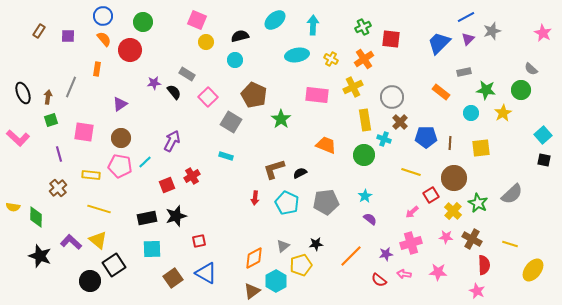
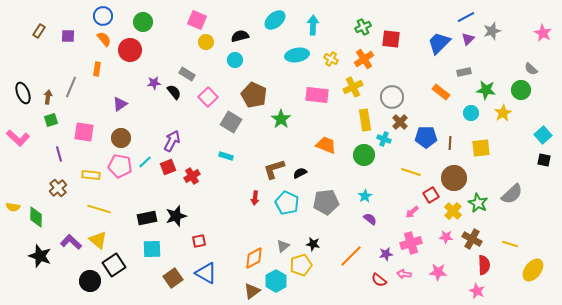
red square at (167, 185): moved 1 px right, 18 px up
black star at (316, 244): moved 3 px left; rotated 16 degrees clockwise
